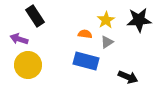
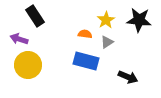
black star: rotated 10 degrees clockwise
